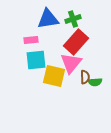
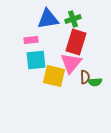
red rectangle: rotated 25 degrees counterclockwise
